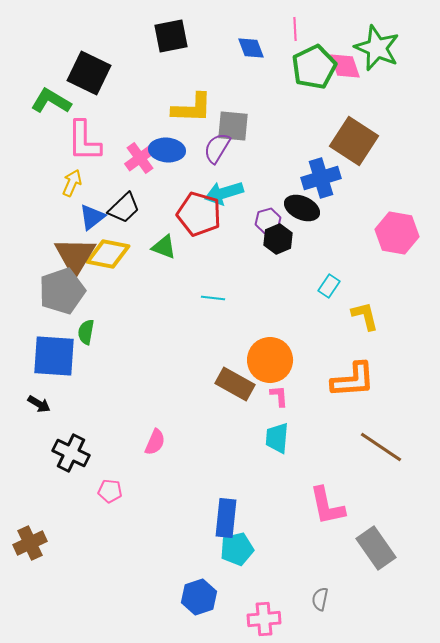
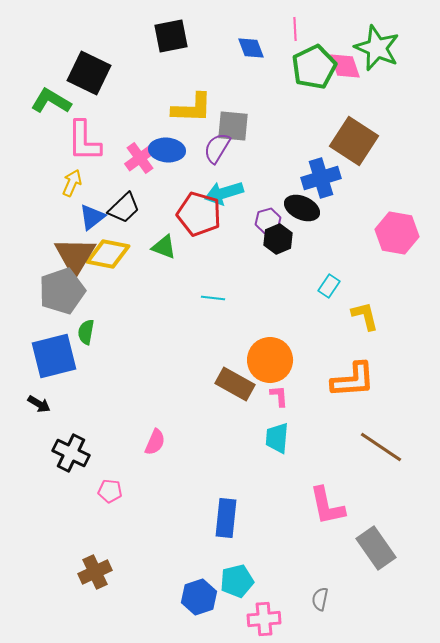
blue square at (54, 356): rotated 18 degrees counterclockwise
brown cross at (30, 543): moved 65 px right, 29 px down
cyan pentagon at (237, 549): moved 32 px down
